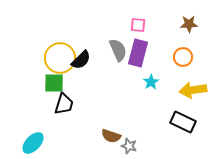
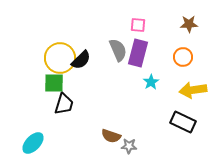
gray star: rotated 14 degrees counterclockwise
